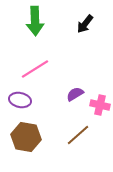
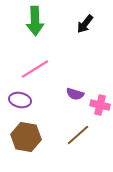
purple semicircle: rotated 132 degrees counterclockwise
